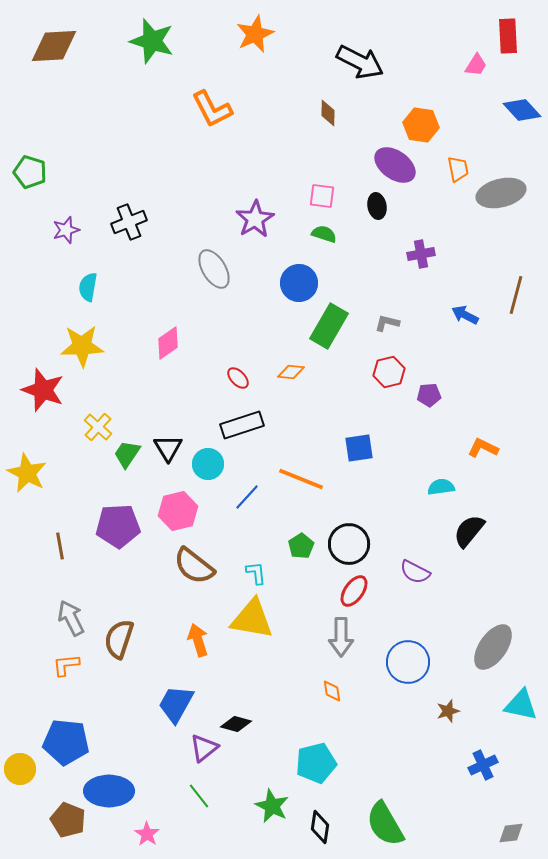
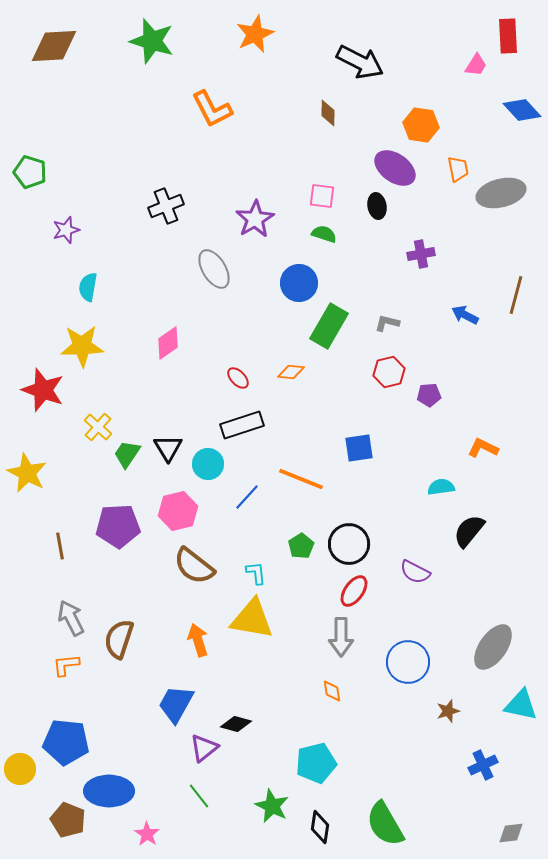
purple ellipse at (395, 165): moved 3 px down
black cross at (129, 222): moved 37 px right, 16 px up
